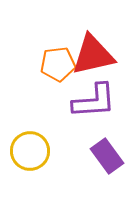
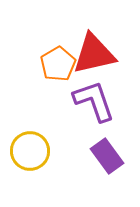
red triangle: moved 1 px right, 1 px up
orange pentagon: rotated 24 degrees counterclockwise
purple L-shape: rotated 105 degrees counterclockwise
